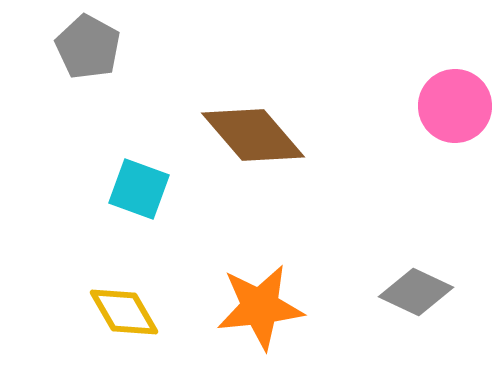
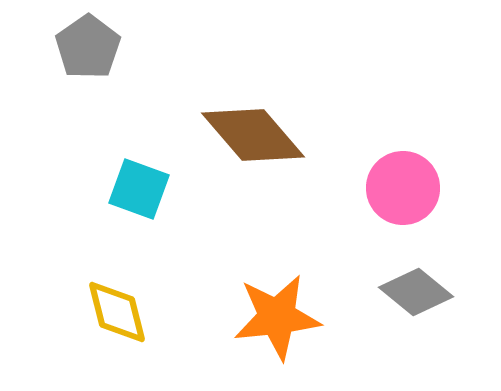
gray pentagon: rotated 8 degrees clockwise
pink circle: moved 52 px left, 82 px down
gray diamond: rotated 14 degrees clockwise
orange star: moved 17 px right, 10 px down
yellow diamond: moved 7 px left; rotated 16 degrees clockwise
